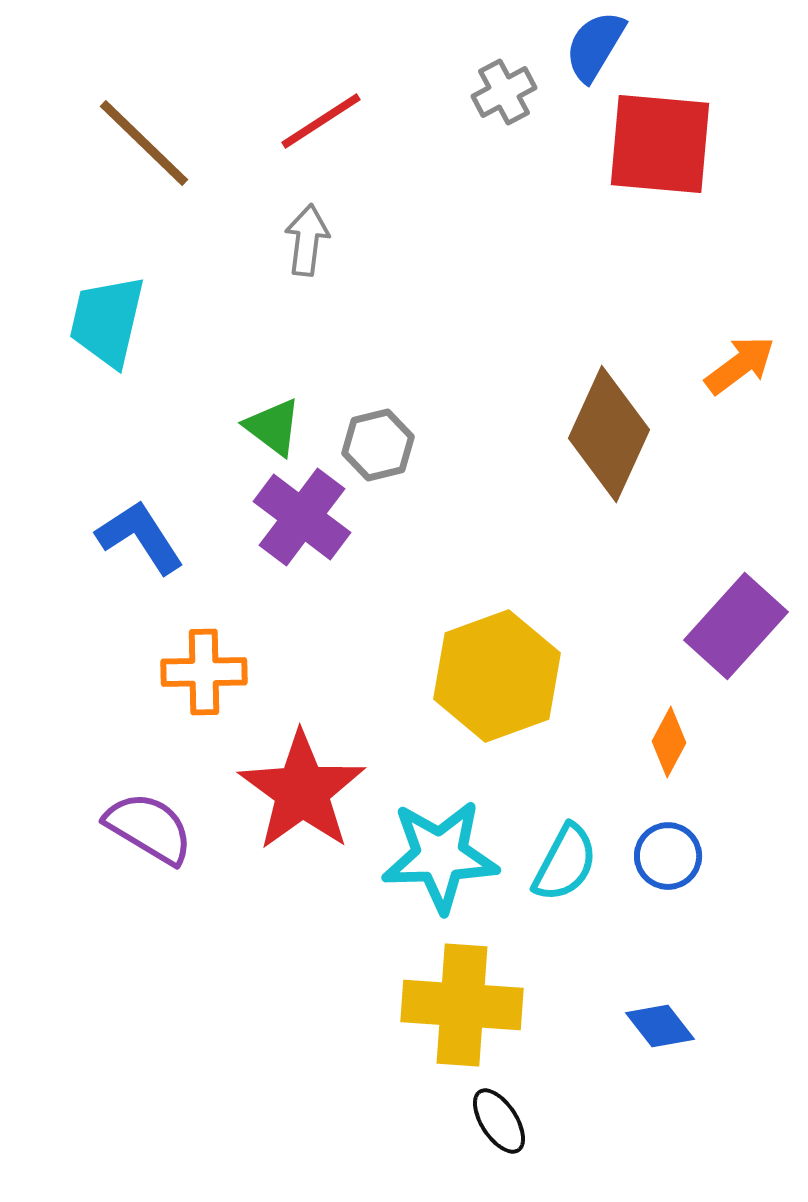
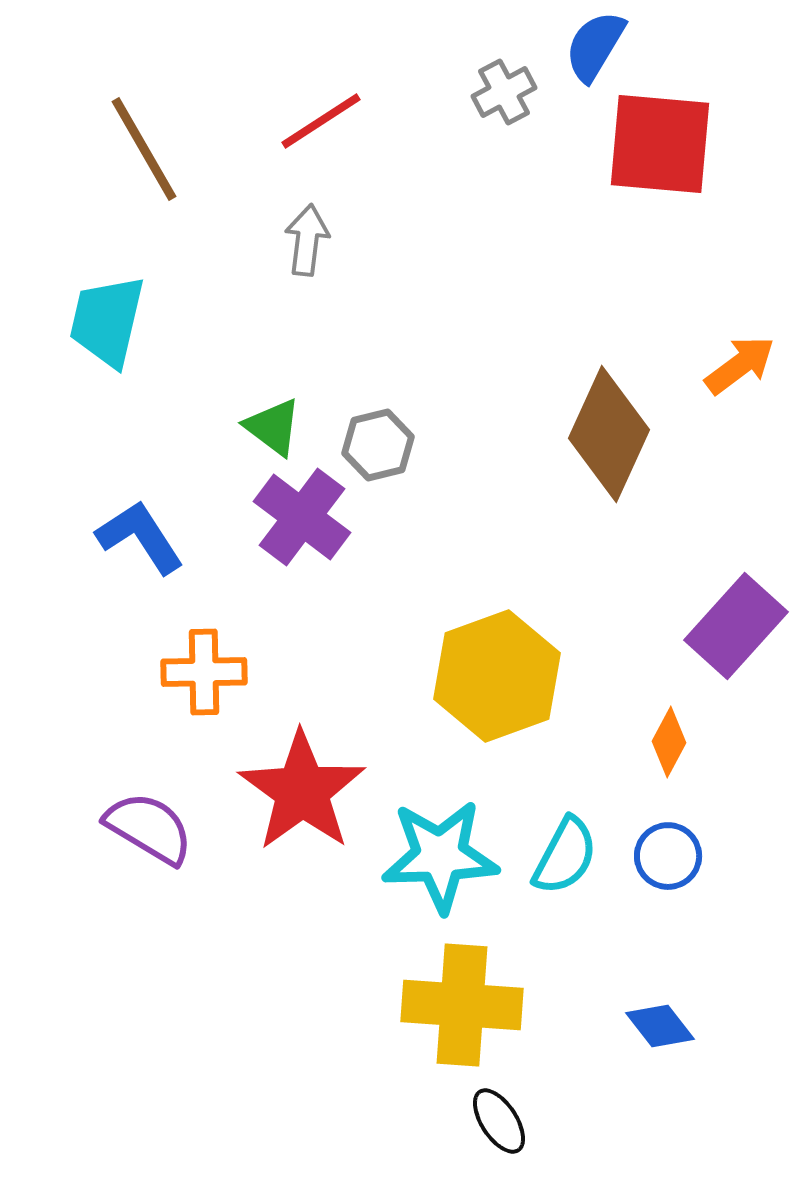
brown line: moved 6 px down; rotated 16 degrees clockwise
cyan semicircle: moved 7 px up
